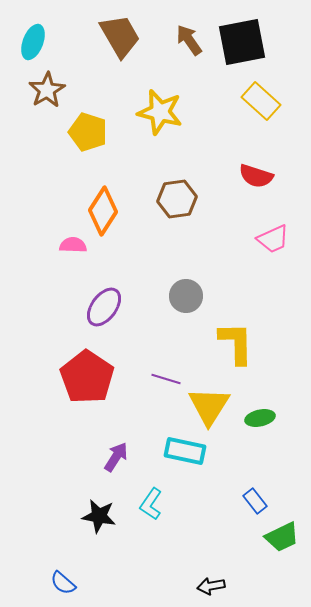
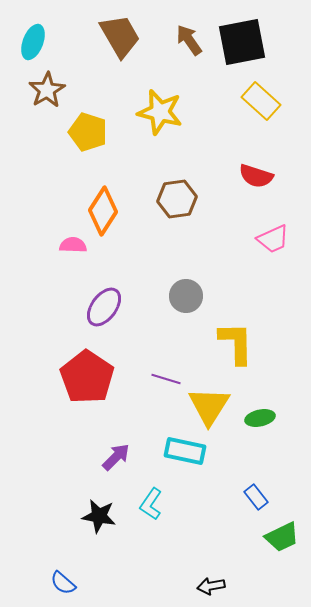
purple arrow: rotated 12 degrees clockwise
blue rectangle: moved 1 px right, 4 px up
